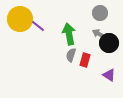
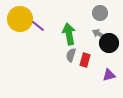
purple triangle: rotated 48 degrees counterclockwise
